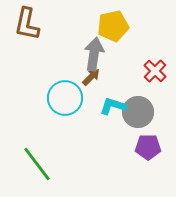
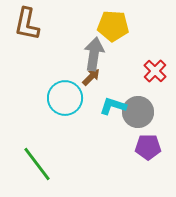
yellow pentagon: rotated 16 degrees clockwise
